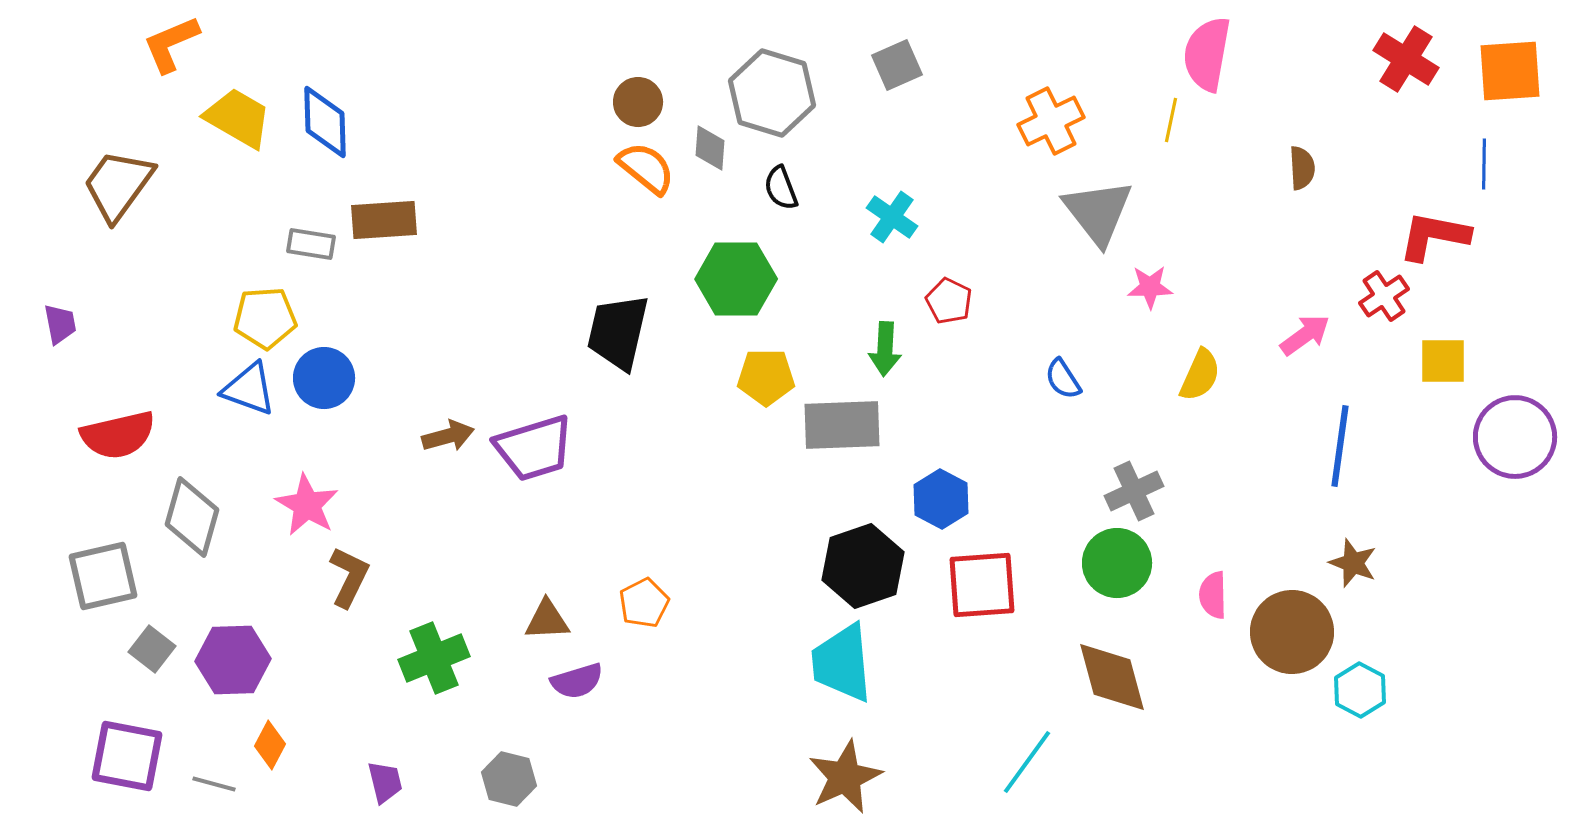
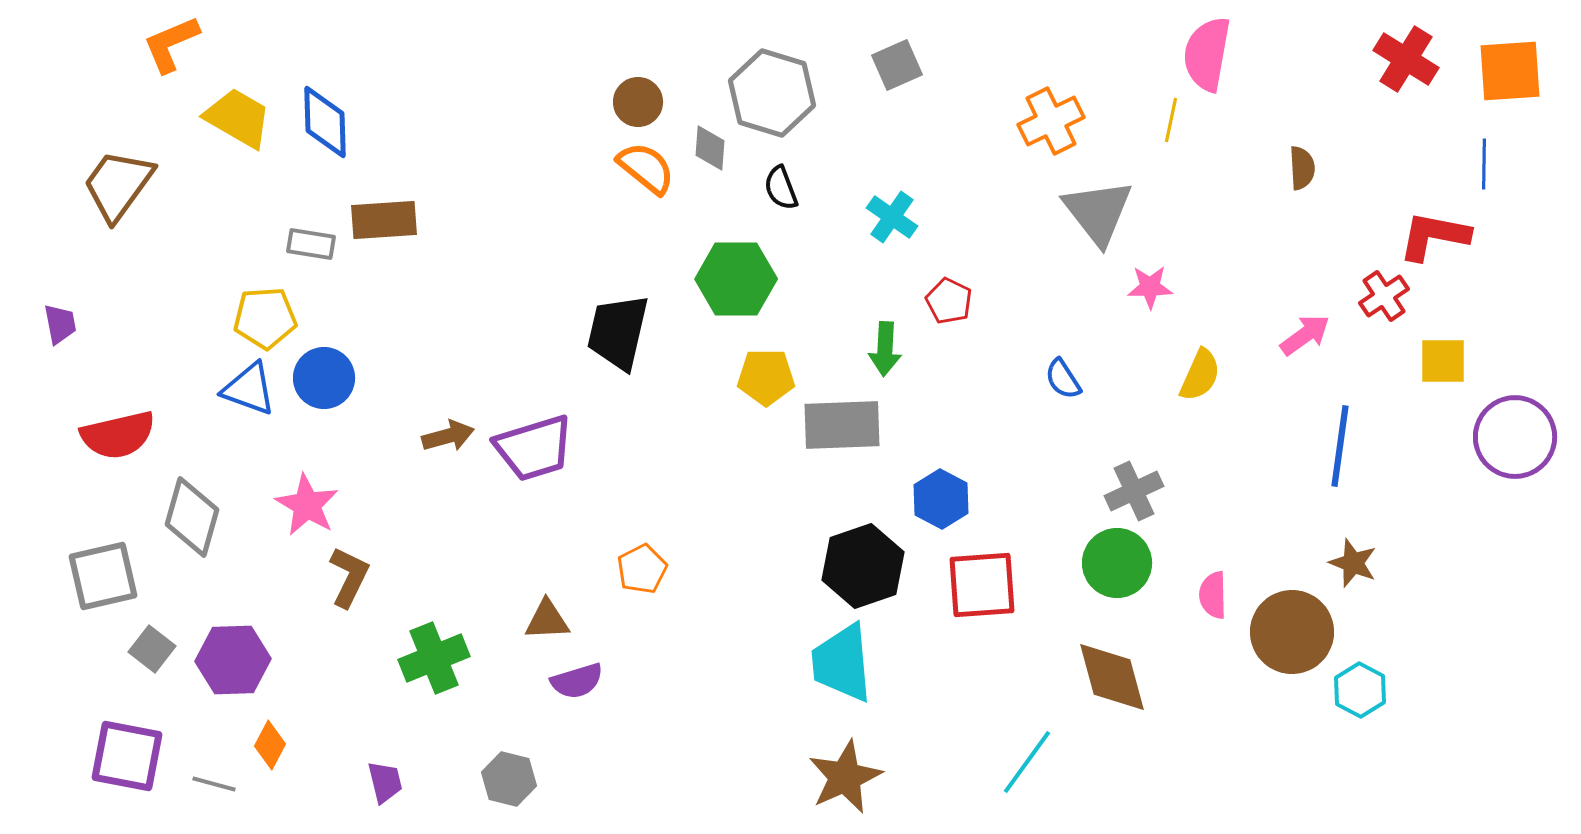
orange pentagon at (644, 603): moved 2 px left, 34 px up
